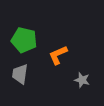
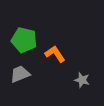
orange L-shape: moved 3 px left, 1 px up; rotated 80 degrees clockwise
gray trapezoid: rotated 60 degrees clockwise
